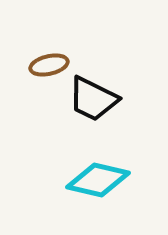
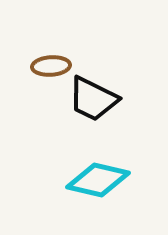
brown ellipse: moved 2 px right, 1 px down; rotated 9 degrees clockwise
